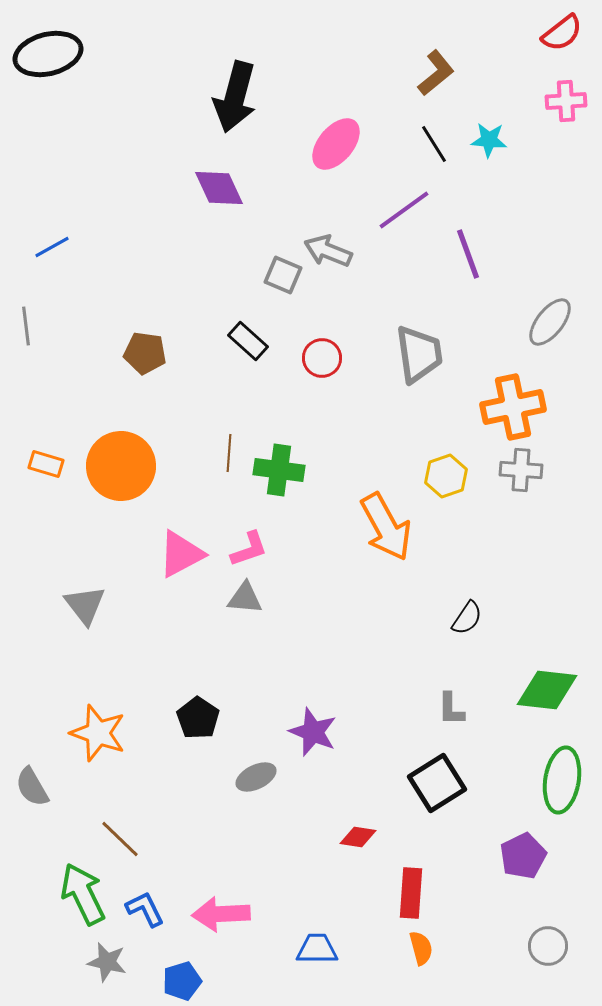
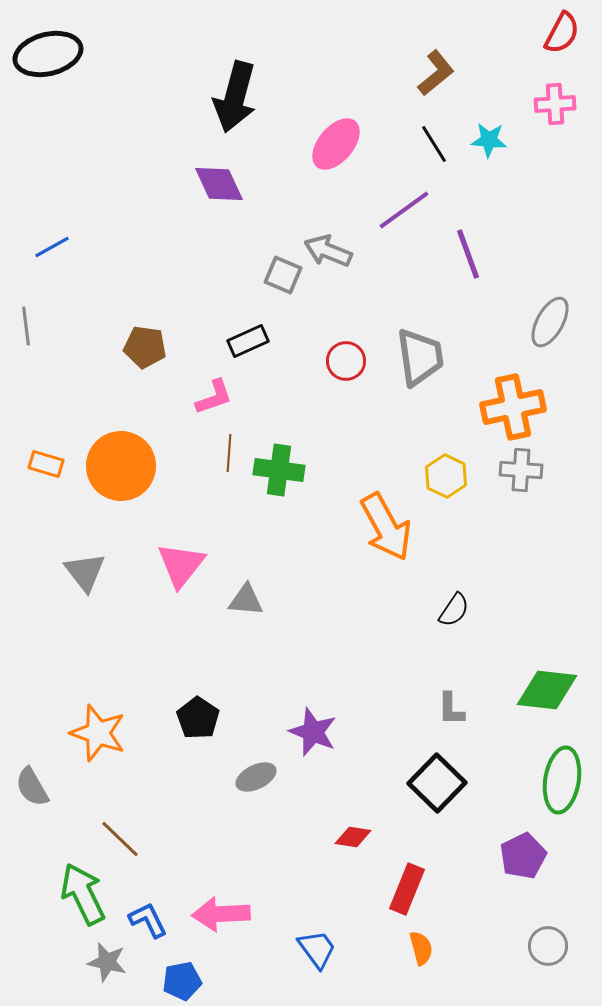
red semicircle at (562, 33): rotated 24 degrees counterclockwise
pink cross at (566, 101): moved 11 px left, 3 px down
purple diamond at (219, 188): moved 4 px up
gray ellipse at (550, 322): rotated 9 degrees counterclockwise
black rectangle at (248, 341): rotated 66 degrees counterclockwise
brown pentagon at (145, 353): moved 6 px up
gray trapezoid at (419, 354): moved 1 px right, 3 px down
red circle at (322, 358): moved 24 px right, 3 px down
yellow hexagon at (446, 476): rotated 15 degrees counterclockwise
pink L-shape at (249, 549): moved 35 px left, 152 px up
pink triangle at (181, 554): moved 11 px down; rotated 24 degrees counterclockwise
gray triangle at (245, 598): moved 1 px right, 2 px down
gray triangle at (85, 605): moved 33 px up
black semicircle at (467, 618): moved 13 px left, 8 px up
black square at (437, 783): rotated 14 degrees counterclockwise
red diamond at (358, 837): moved 5 px left
red rectangle at (411, 893): moved 4 px left, 4 px up; rotated 18 degrees clockwise
blue L-shape at (145, 909): moved 3 px right, 11 px down
blue trapezoid at (317, 949): rotated 54 degrees clockwise
blue pentagon at (182, 981): rotated 6 degrees clockwise
